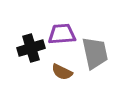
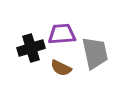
brown semicircle: moved 1 px left, 4 px up
